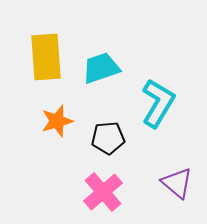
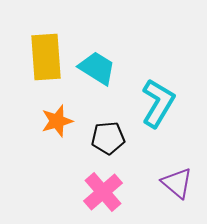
cyan trapezoid: moved 4 px left; rotated 51 degrees clockwise
